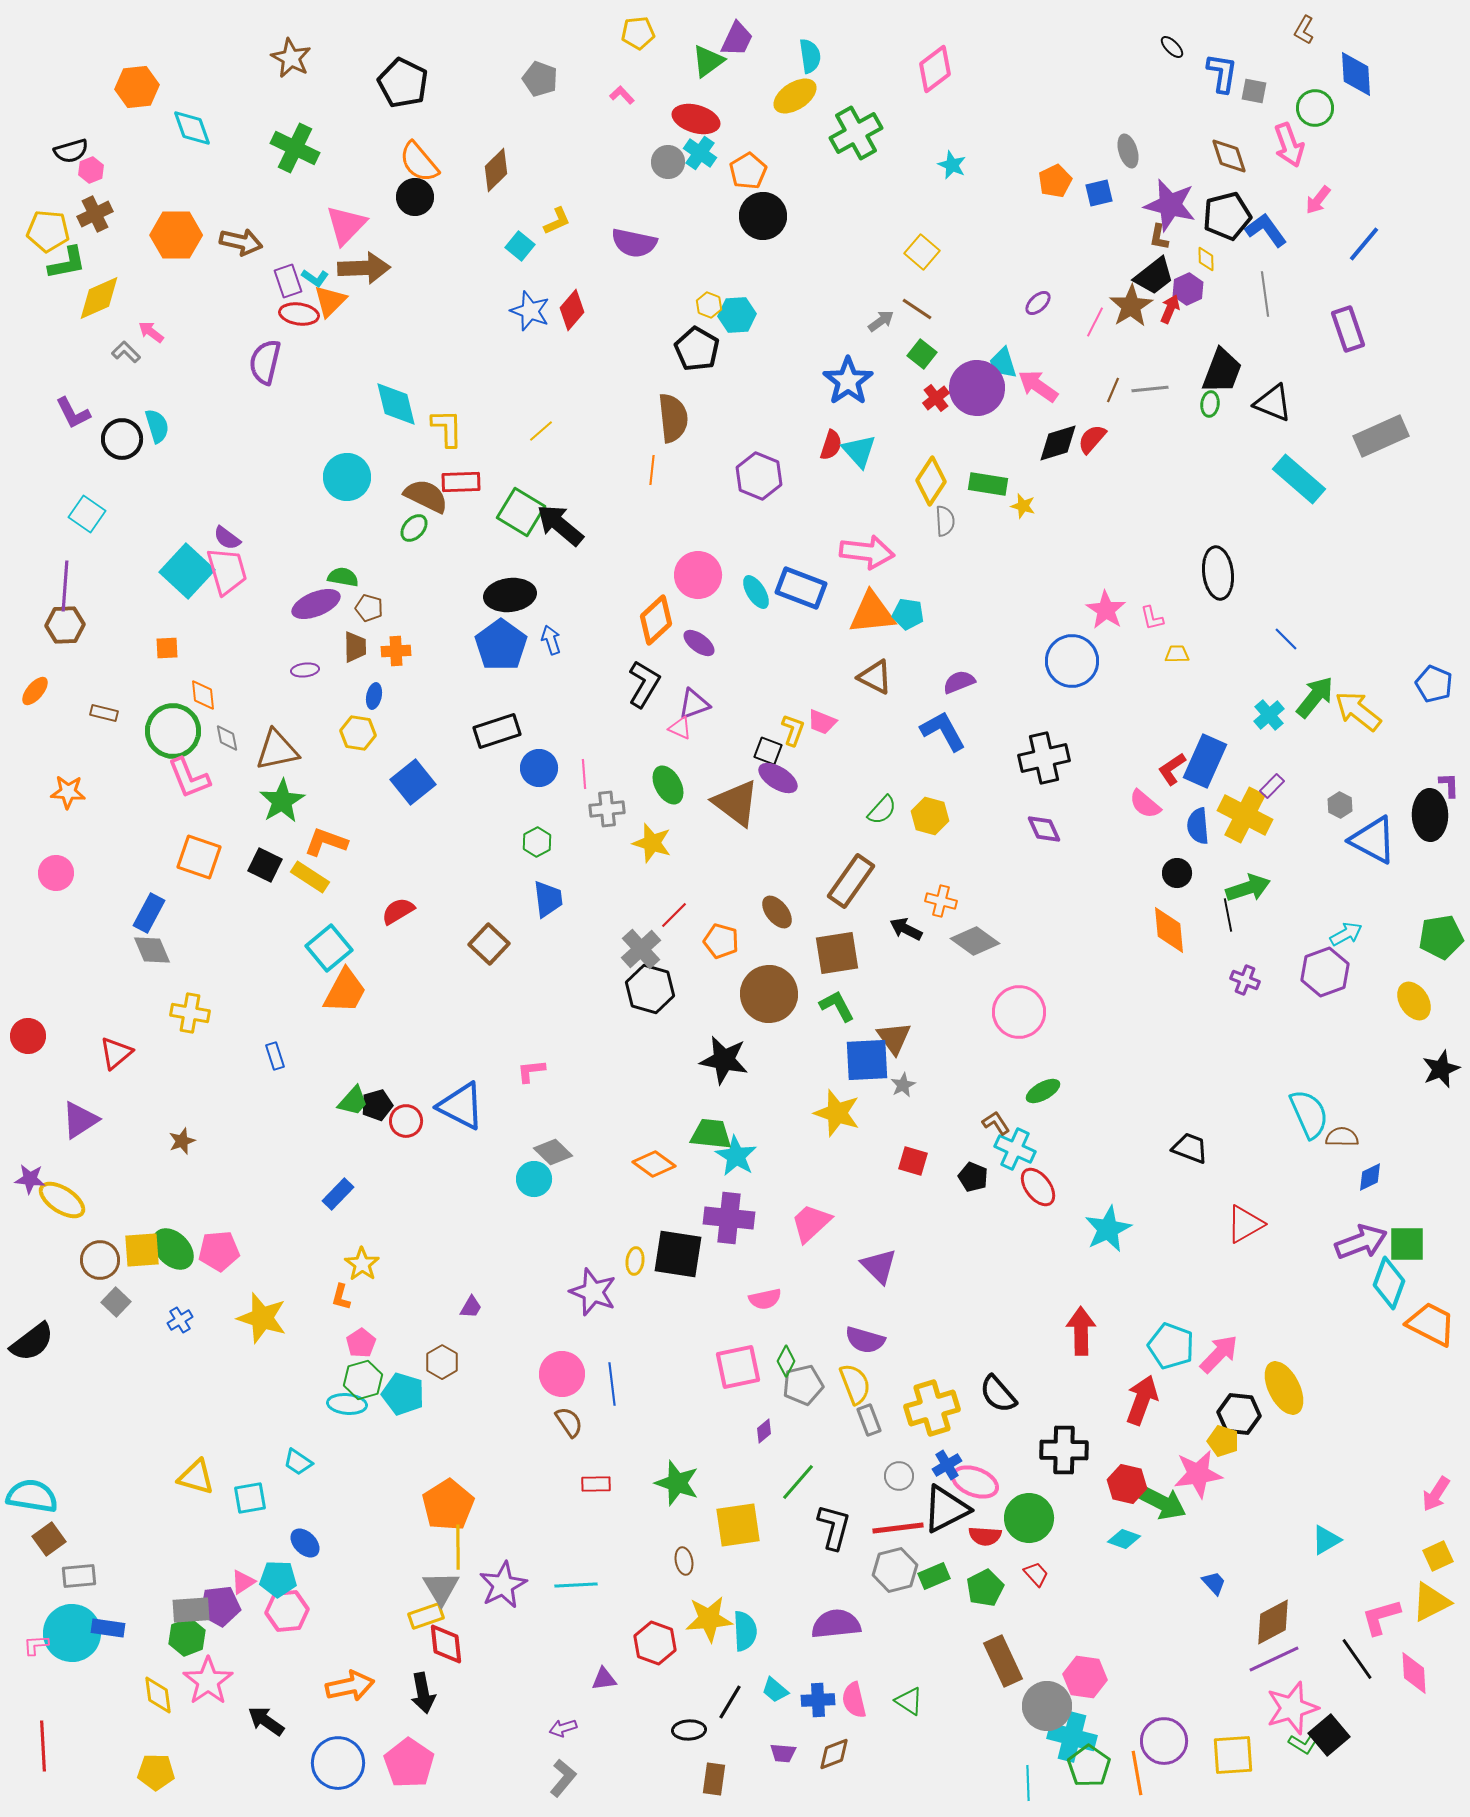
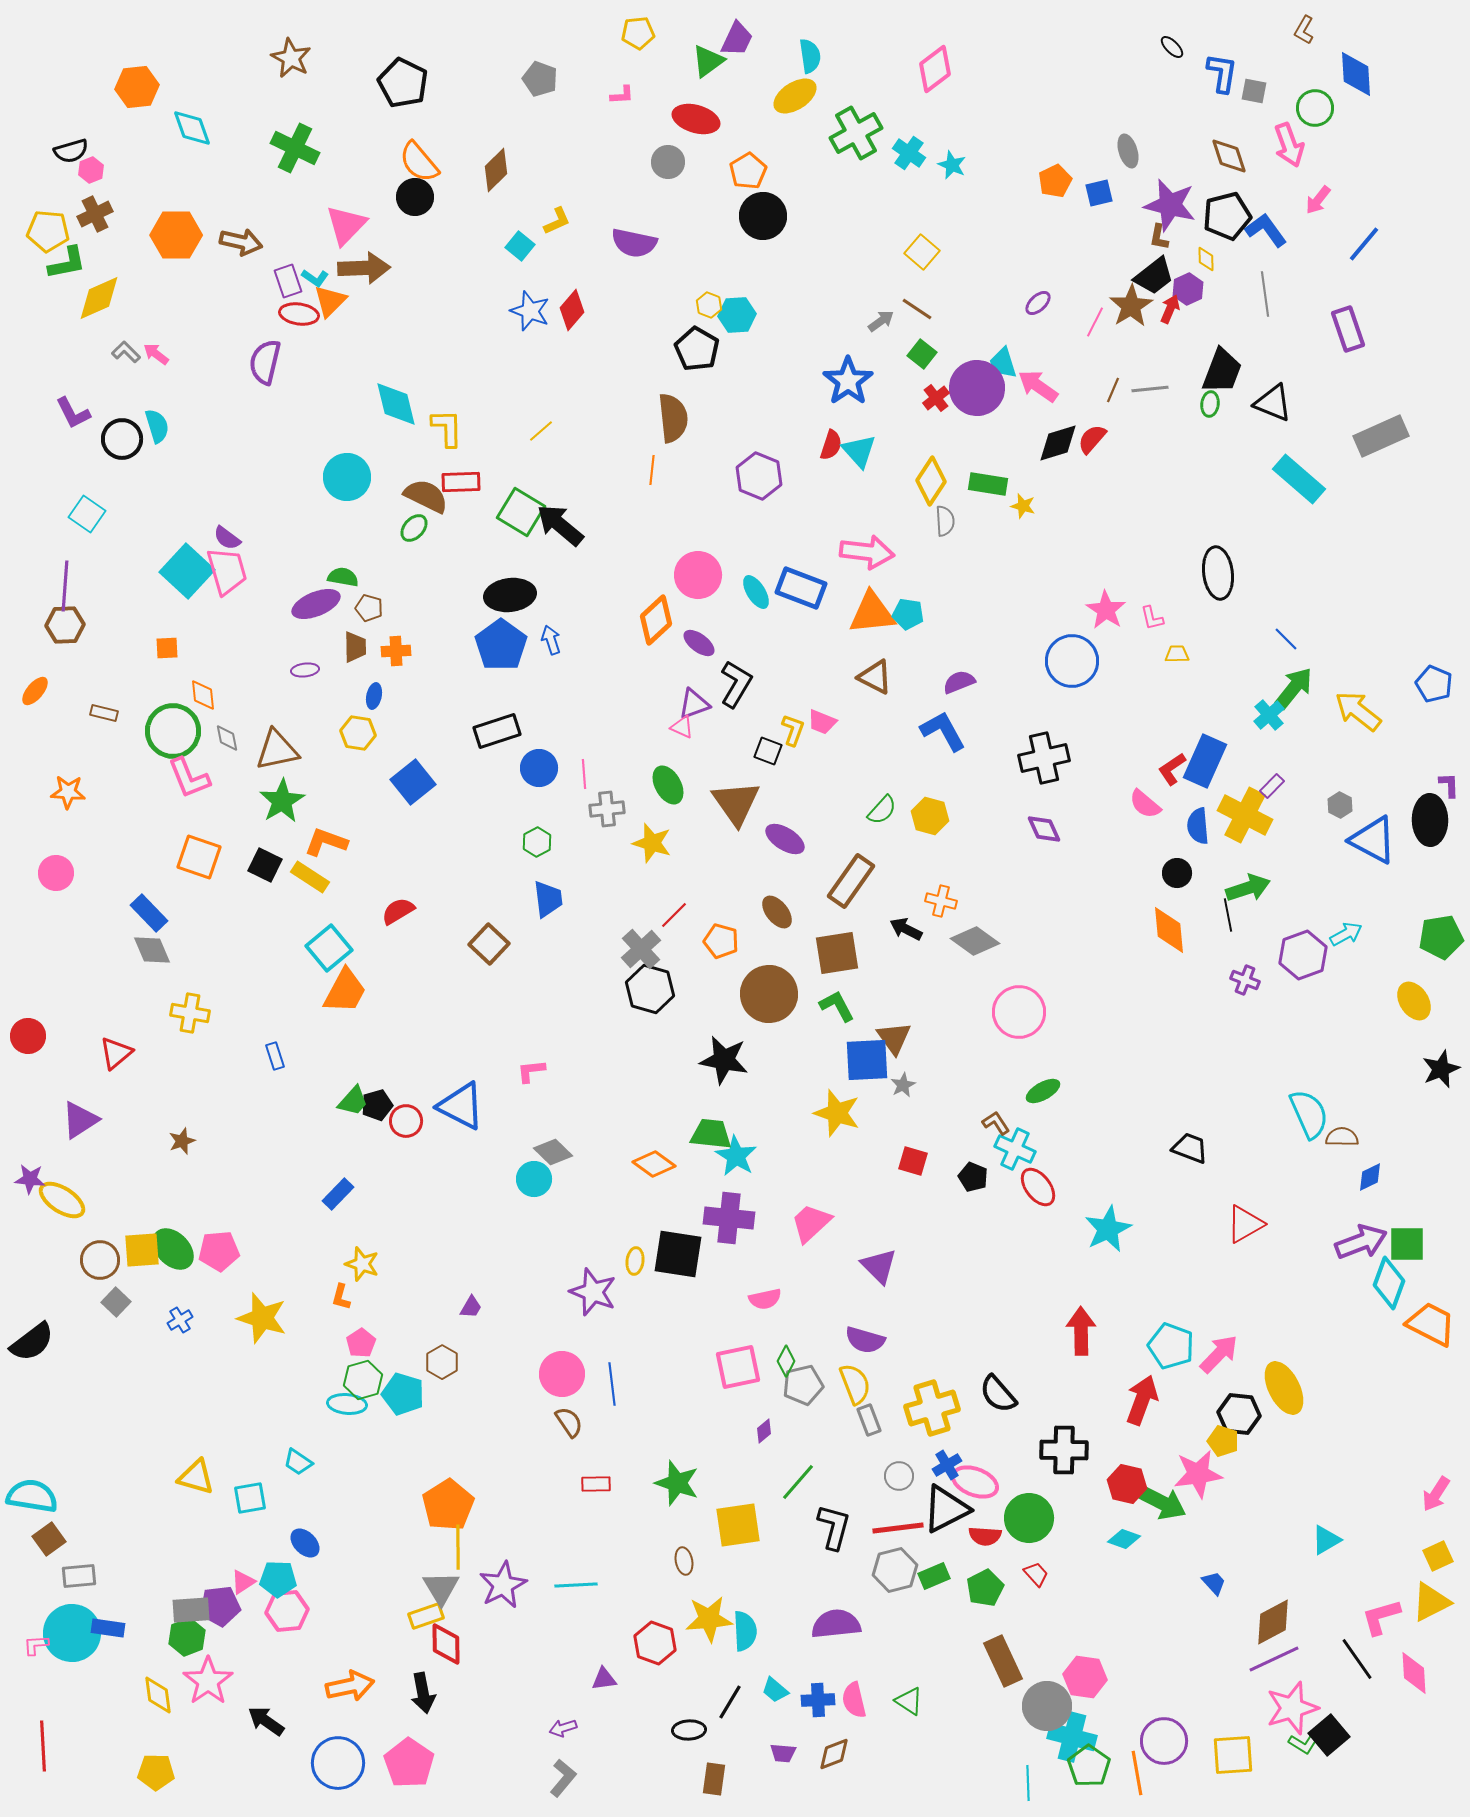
pink L-shape at (622, 95): rotated 130 degrees clockwise
cyan cross at (700, 153): moved 209 px right
pink arrow at (151, 332): moved 5 px right, 22 px down
black L-shape at (644, 684): moved 92 px right
green arrow at (1315, 697): moved 21 px left, 9 px up
pink triangle at (680, 728): moved 2 px right, 1 px up
purple ellipse at (778, 778): moved 7 px right, 61 px down
brown triangle at (736, 803): rotated 18 degrees clockwise
black ellipse at (1430, 815): moved 5 px down
blue rectangle at (149, 913): rotated 72 degrees counterclockwise
purple hexagon at (1325, 972): moved 22 px left, 17 px up
yellow star at (362, 1264): rotated 16 degrees counterclockwise
red diamond at (446, 1644): rotated 6 degrees clockwise
